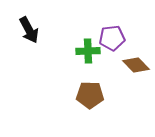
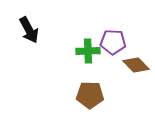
purple pentagon: moved 1 px right, 4 px down; rotated 10 degrees clockwise
